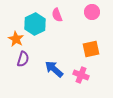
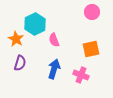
pink semicircle: moved 3 px left, 25 px down
purple semicircle: moved 3 px left, 4 px down
blue arrow: rotated 66 degrees clockwise
